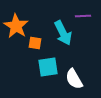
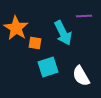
purple line: moved 1 px right
orange star: moved 2 px down
cyan square: rotated 10 degrees counterclockwise
white semicircle: moved 7 px right, 3 px up
